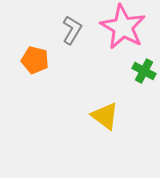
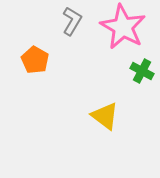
gray L-shape: moved 9 px up
orange pentagon: rotated 16 degrees clockwise
green cross: moved 2 px left
